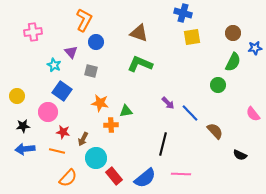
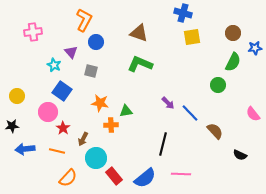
black star: moved 11 px left
red star: moved 4 px up; rotated 24 degrees clockwise
